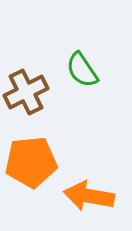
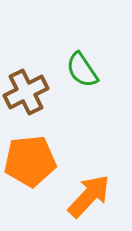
orange pentagon: moved 1 px left, 1 px up
orange arrow: rotated 123 degrees clockwise
